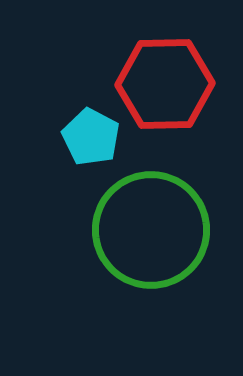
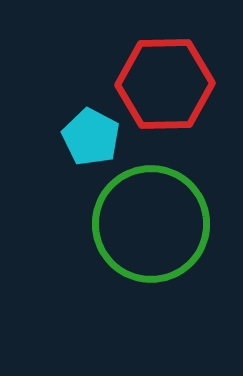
green circle: moved 6 px up
